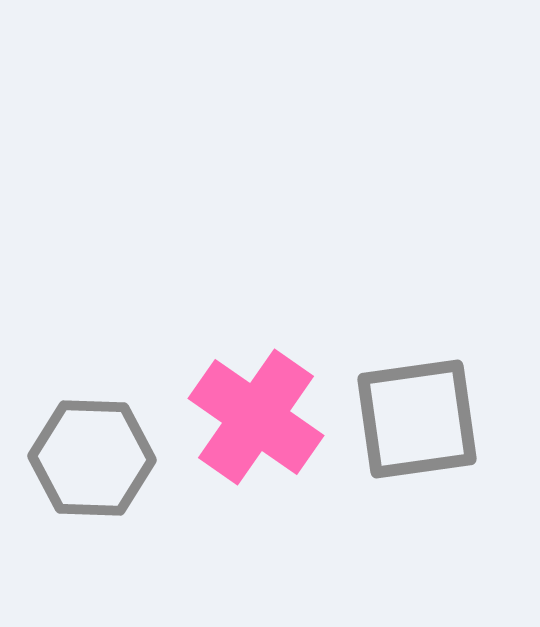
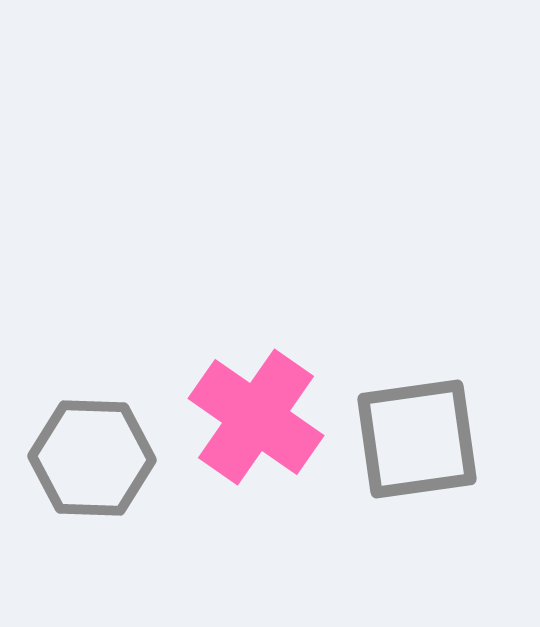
gray square: moved 20 px down
